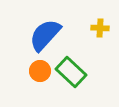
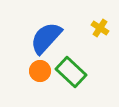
yellow cross: rotated 30 degrees clockwise
blue semicircle: moved 1 px right, 3 px down
